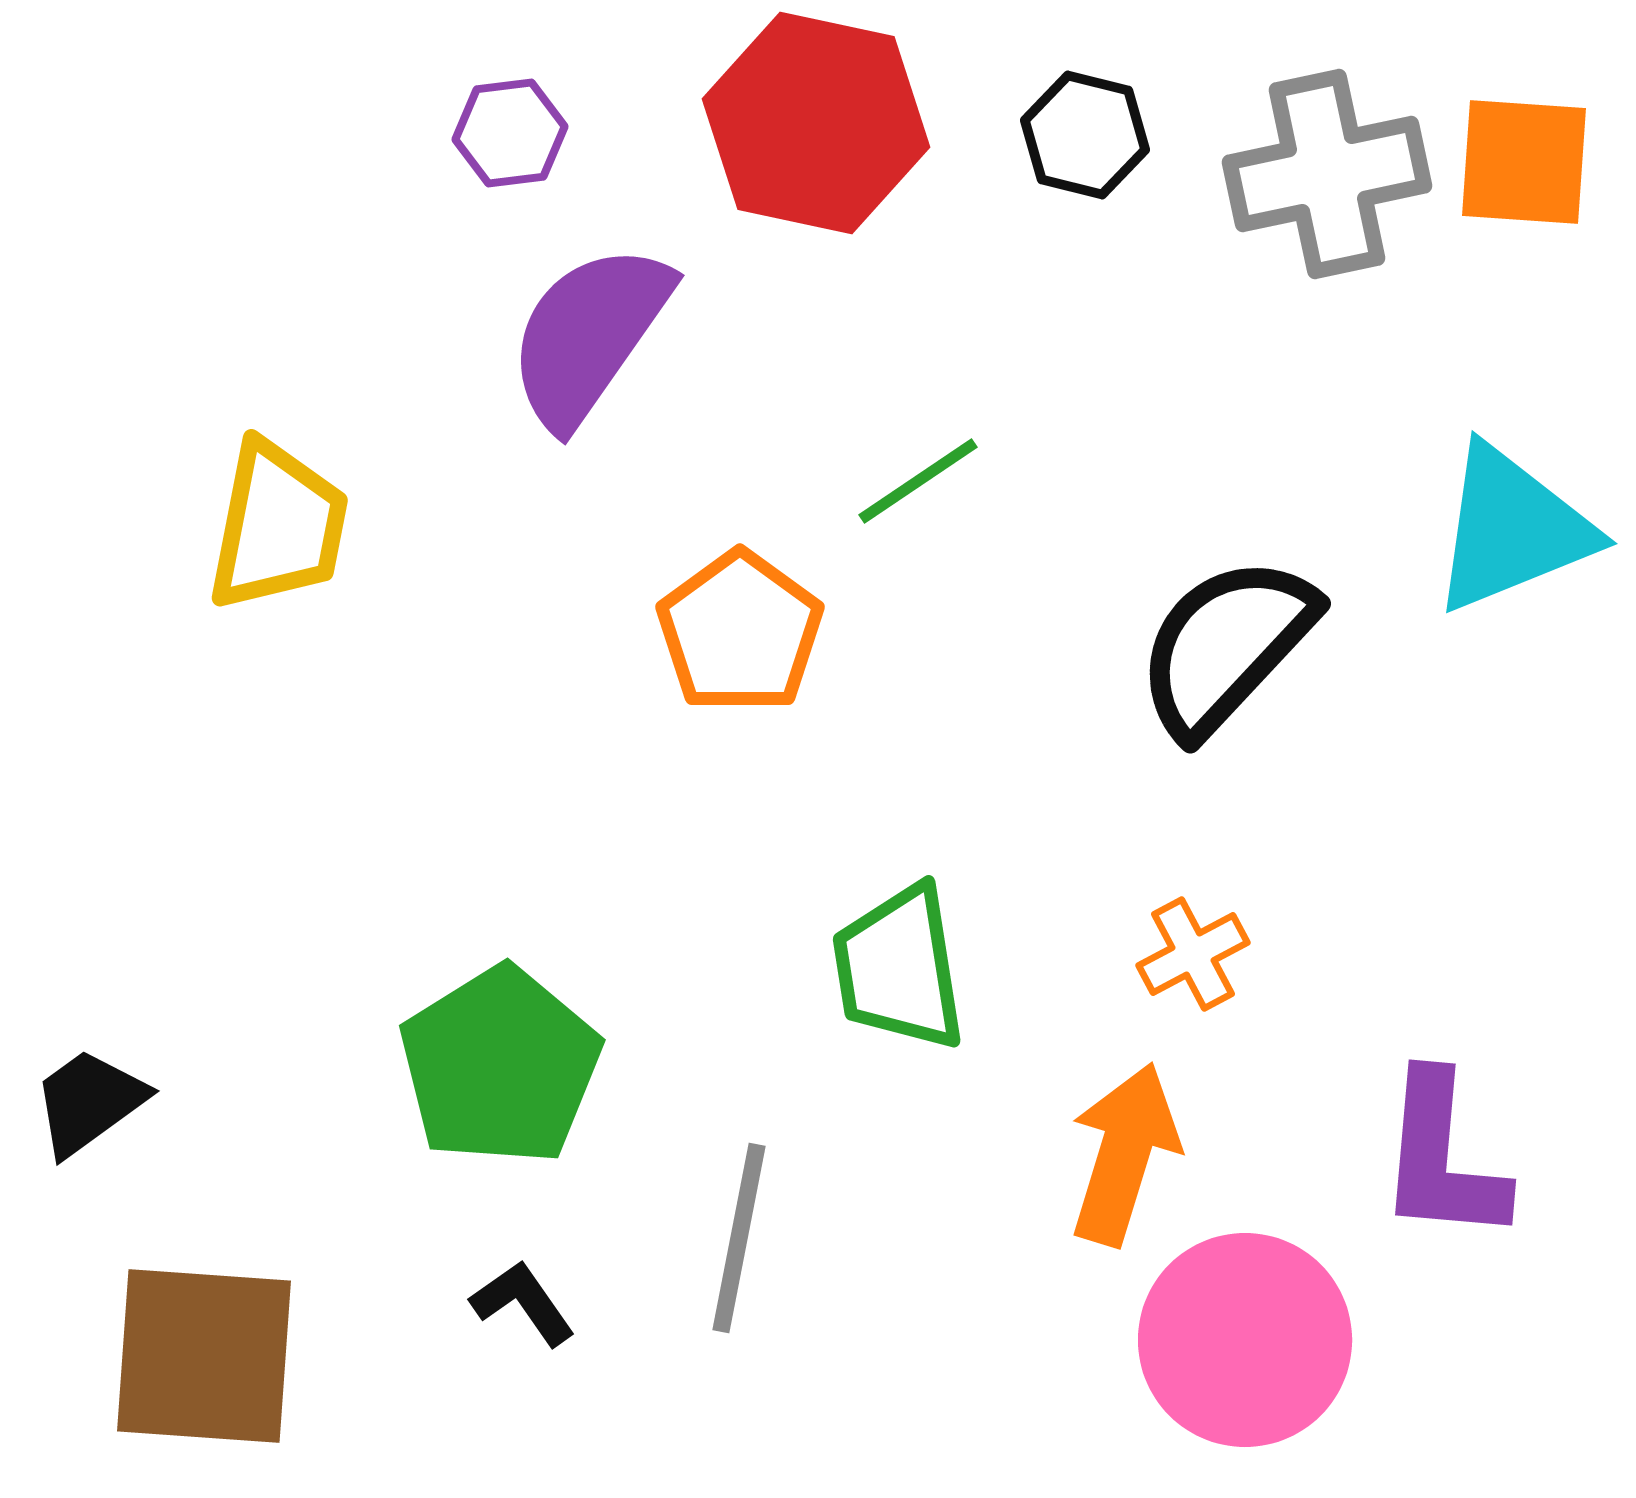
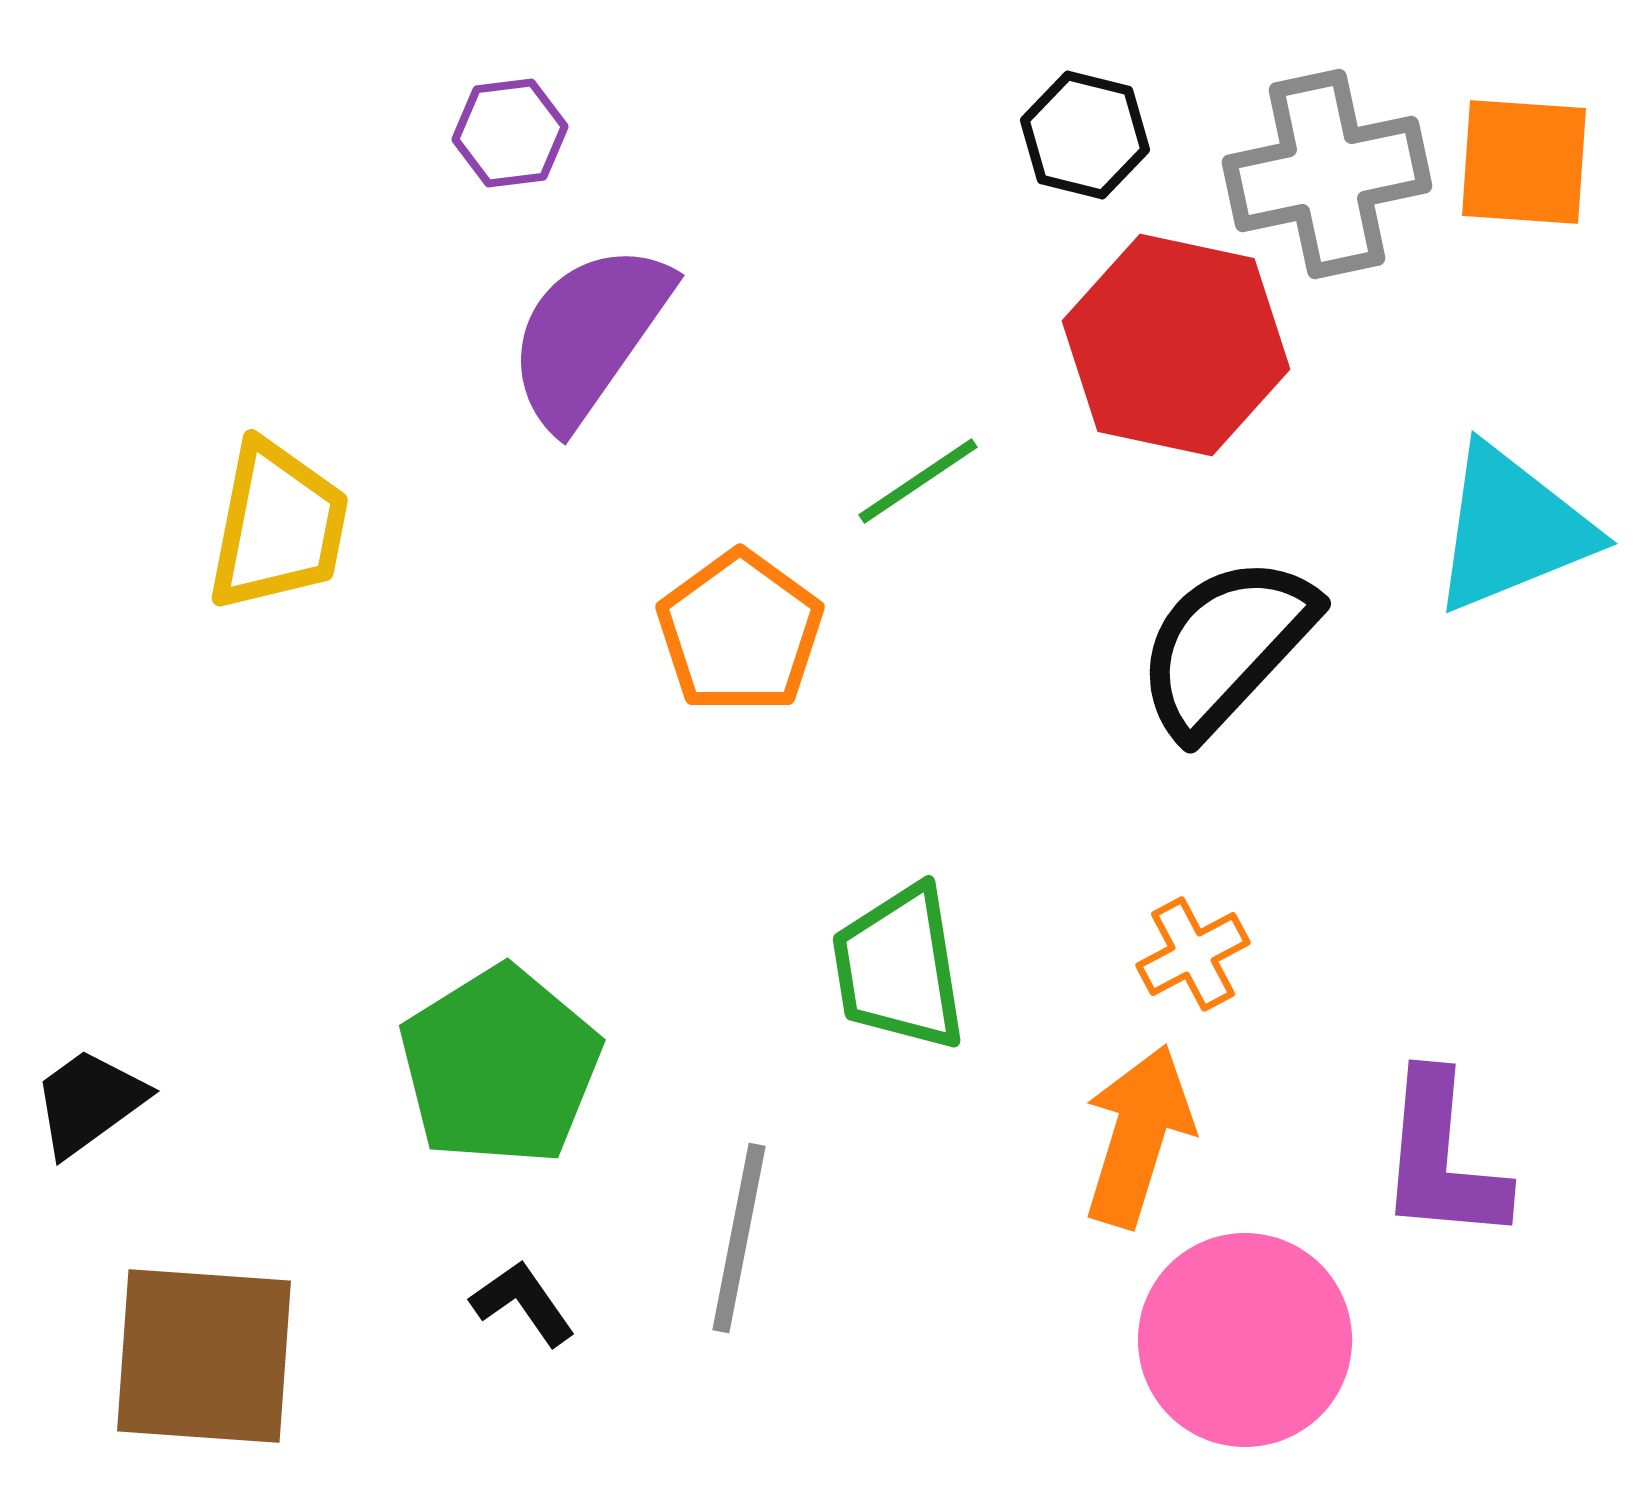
red hexagon: moved 360 px right, 222 px down
orange arrow: moved 14 px right, 18 px up
